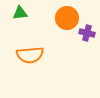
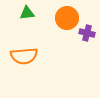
green triangle: moved 7 px right
orange semicircle: moved 6 px left, 1 px down
